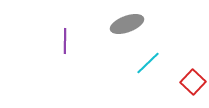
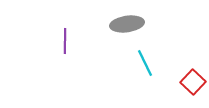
gray ellipse: rotated 12 degrees clockwise
cyan line: moved 3 px left; rotated 72 degrees counterclockwise
